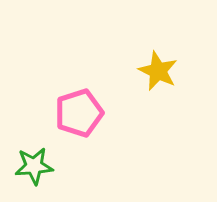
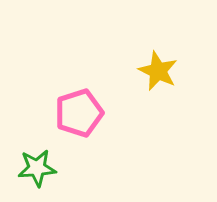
green star: moved 3 px right, 2 px down
